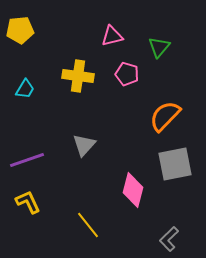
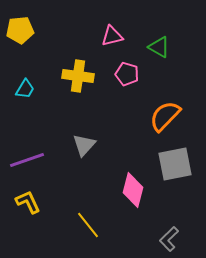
green triangle: rotated 40 degrees counterclockwise
